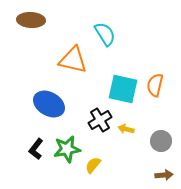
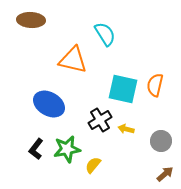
brown arrow: moved 1 px right, 1 px up; rotated 36 degrees counterclockwise
